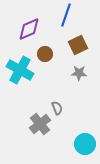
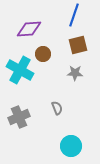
blue line: moved 8 px right
purple diamond: rotated 20 degrees clockwise
brown square: rotated 12 degrees clockwise
brown circle: moved 2 px left
gray star: moved 4 px left
gray cross: moved 21 px left, 7 px up; rotated 15 degrees clockwise
cyan circle: moved 14 px left, 2 px down
